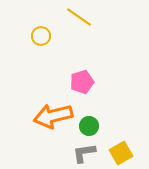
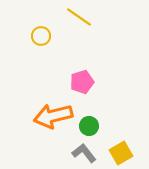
gray L-shape: rotated 60 degrees clockwise
